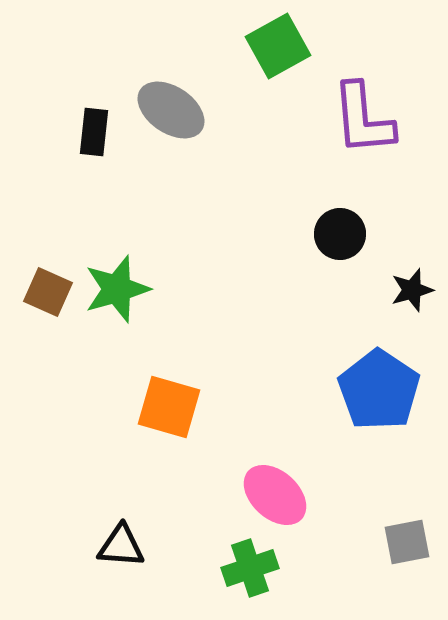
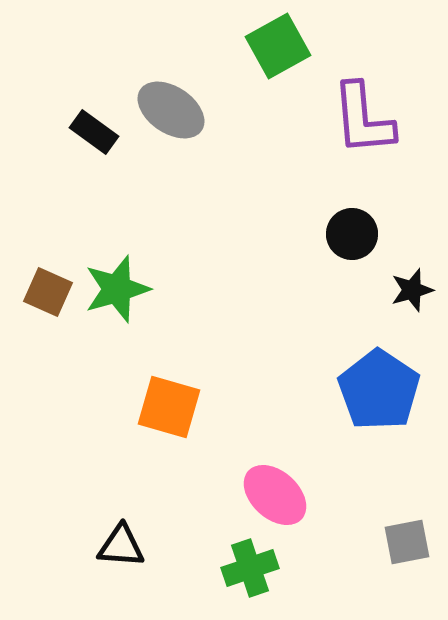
black rectangle: rotated 60 degrees counterclockwise
black circle: moved 12 px right
